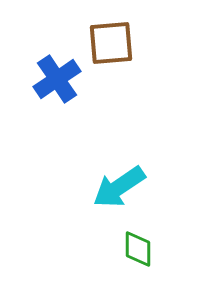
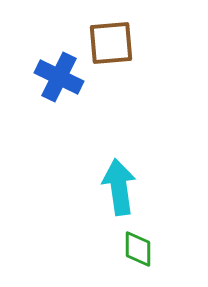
blue cross: moved 2 px right, 2 px up; rotated 30 degrees counterclockwise
cyan arrow: rotated 116 degrees clockwise
